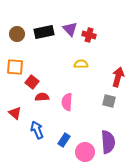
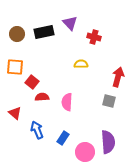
purple triangle: moved 6 px up
red cross: moved 5 px right, 2 px down
blue rectangle: moved 1 px left, 2 px up
